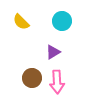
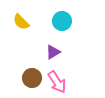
pink arrow: rotated 30 degrees counterclockwise
